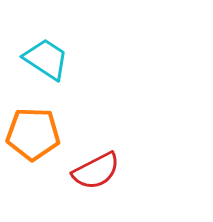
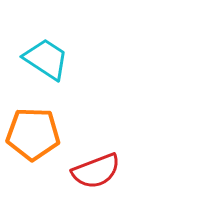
red semicircle: rotated 6 degrees clockwise
